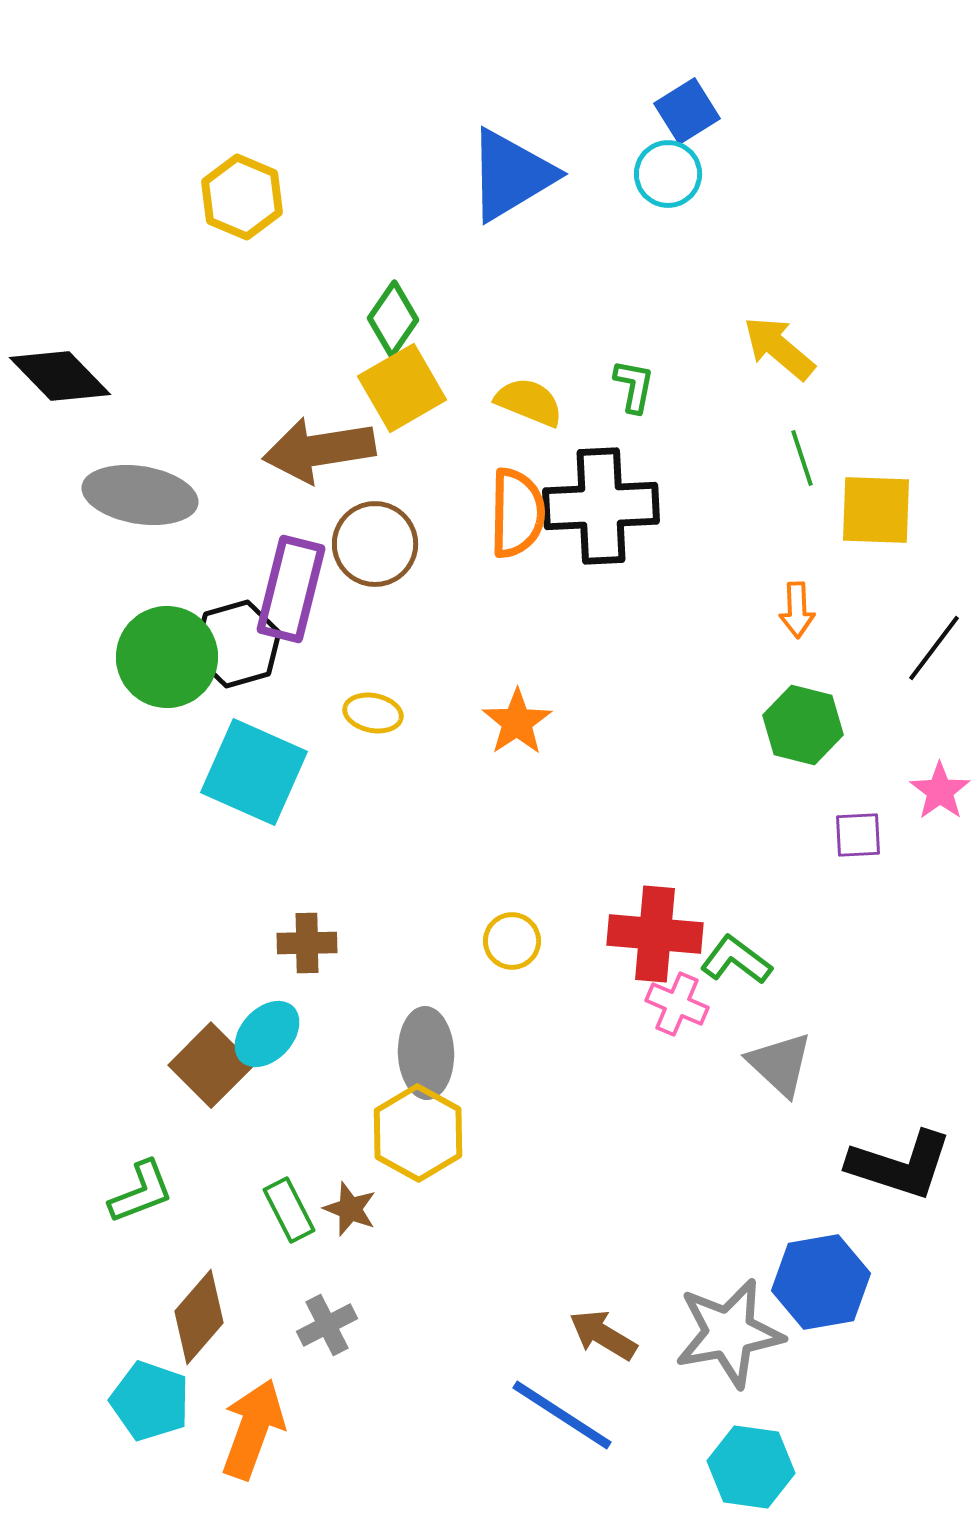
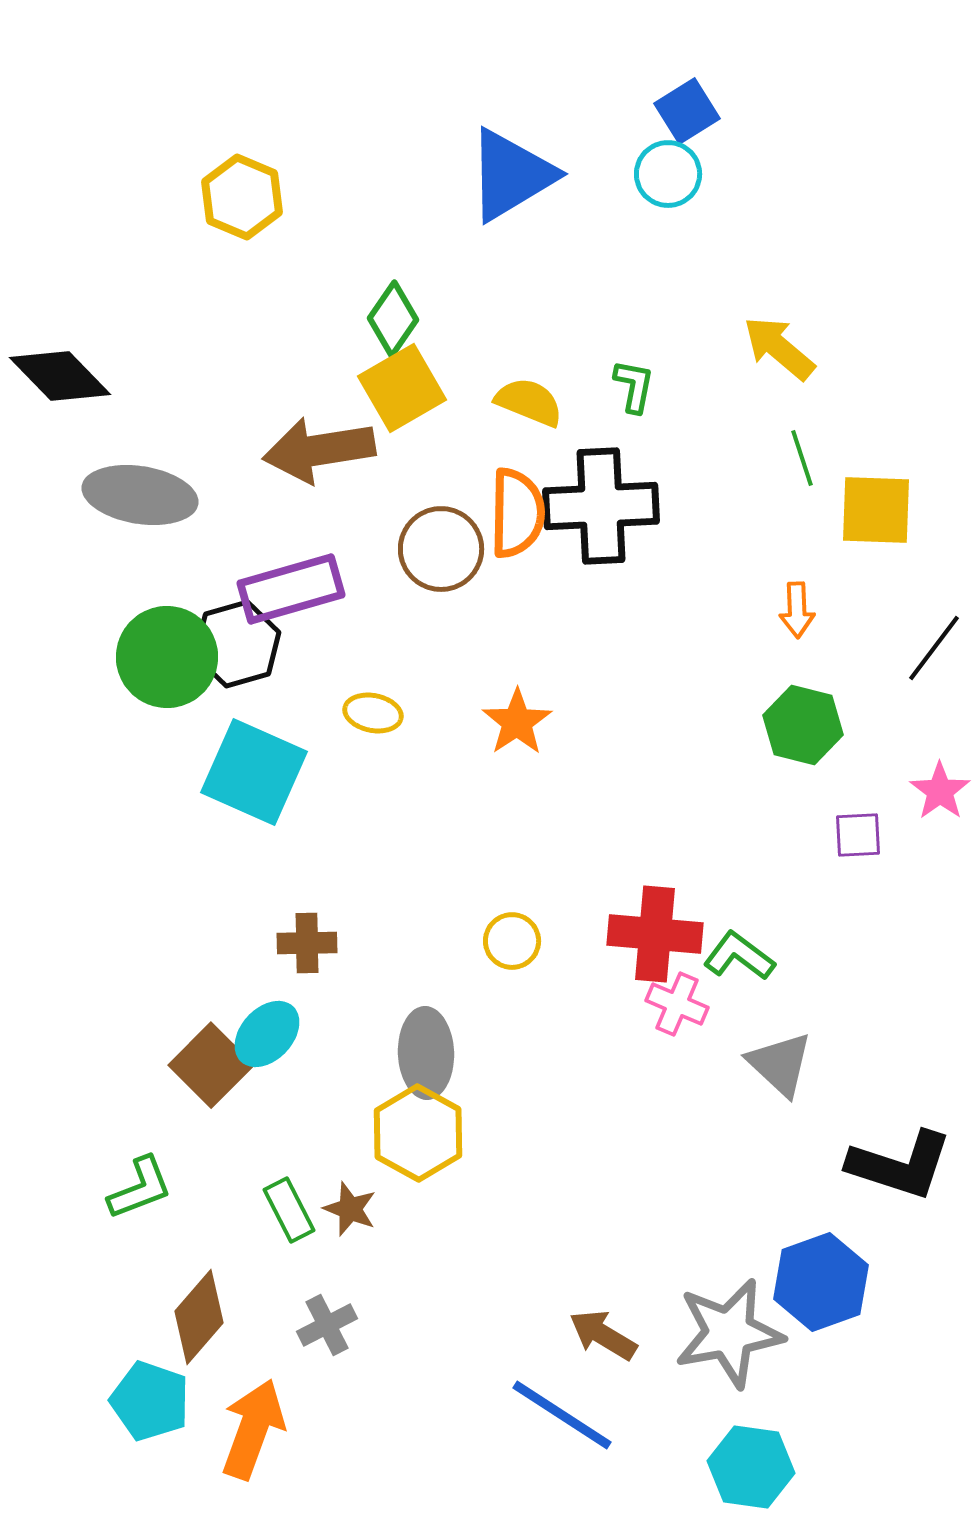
brown circle at (375, 544): moved 66 px right, 5 px down
purple rectangle at (291, 589): rotated 60 degrees clockwise
green L-shape at (736, 960): moved 3 px right, 4 px up
green L-shape at (141, 1192): moved 1 px left, 4 px up
blue hexagon at (821, 1282): rotated 10 degrees counterclockwise
